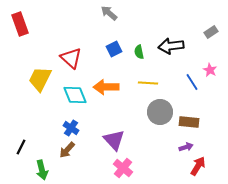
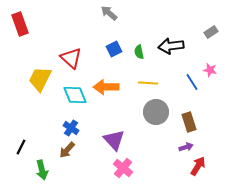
pink star: rotated 16 degrees counterclockwise
gray circle: moved 4 px left
brown rectangle: rotated 66 degrees clockwise
